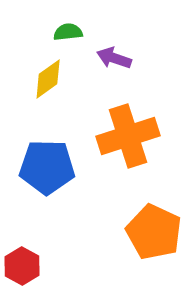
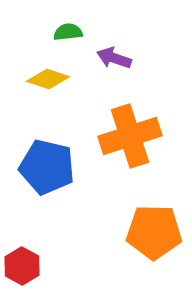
yellow diamond: rotated 54 degrees clockwise
orange cross: moved 2 px right
blue pentagon: rotated 12 degrees clockwise
orange pentagon: rotated 24 degrees counterclockwise
